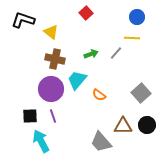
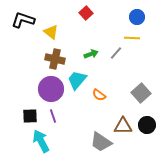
gray trapezoid: rotated 15 degrees counterclockwise
